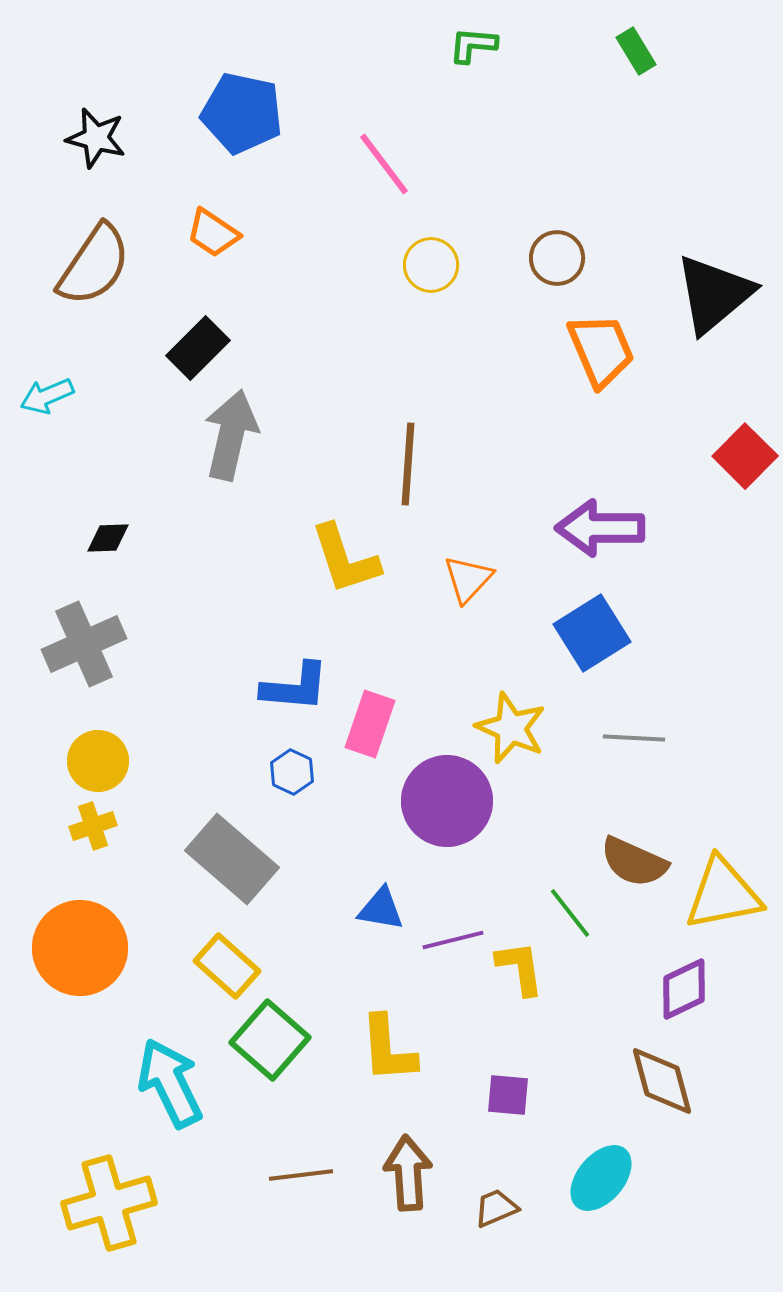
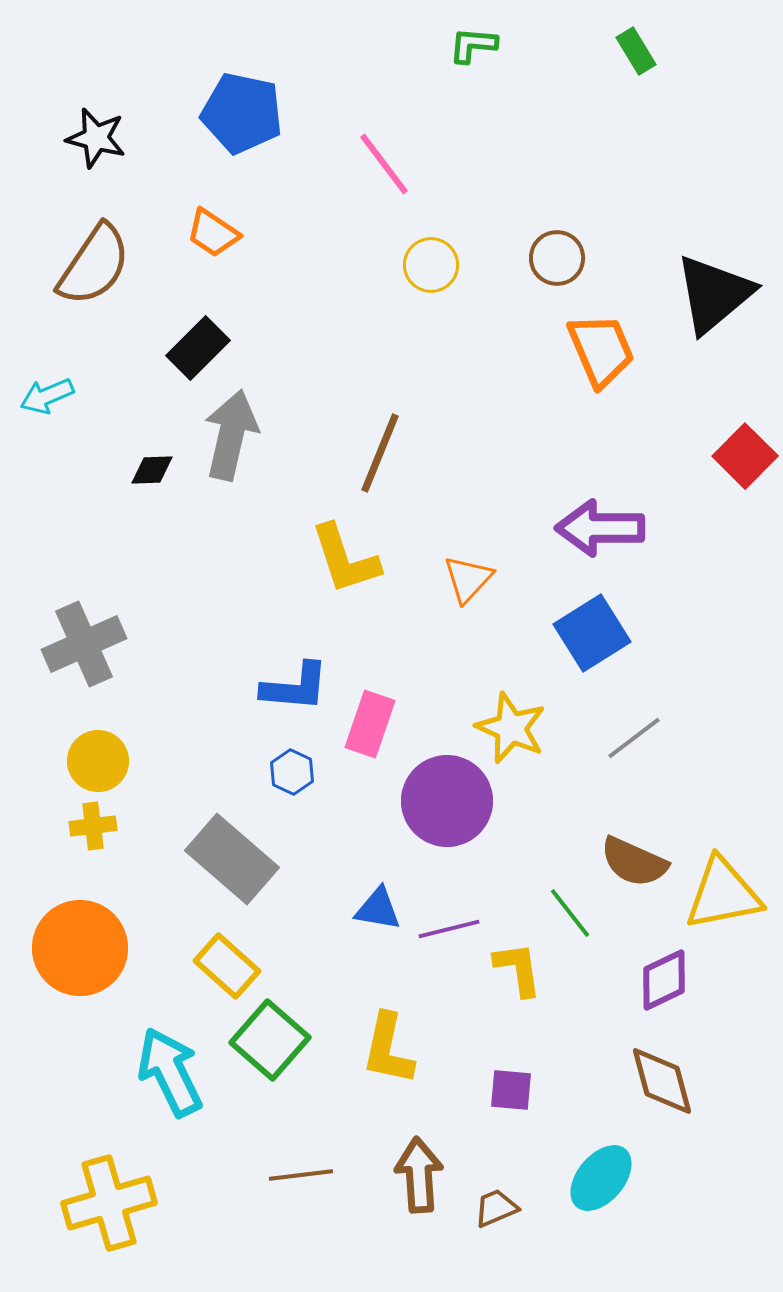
brown line at (408, 464): moved 28 px left, 11 px up; rotated 18 degrees clockwise
black diamond at (108, 538): moved 44 px right, 68 px up
gray line at (634, 738): rotated 40 degrees counterclockwise
yellow cross at (93, 826): rotated 12 degrees clockwise
blue triangle at (381, 909): moved 3 px left
purple line at (453, 940): moved 4 px left, 11 px up
yellow L-shape at (520, 968): moved 2 px left, 1 px down
purple diamond at (684, 989): moved 20 px left, 9 px up
yellow L-shape at (388, 1049): rotated 16 degrees clockwise
cyan arrow at (170, 1083): moved 11 px up
purple square at (508, 1095): moved 3 px right, 5 px up
brown arrow at (408, 1173): moved 11 px right, 2 px down
